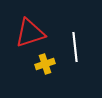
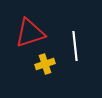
white line: moved 1 px up
